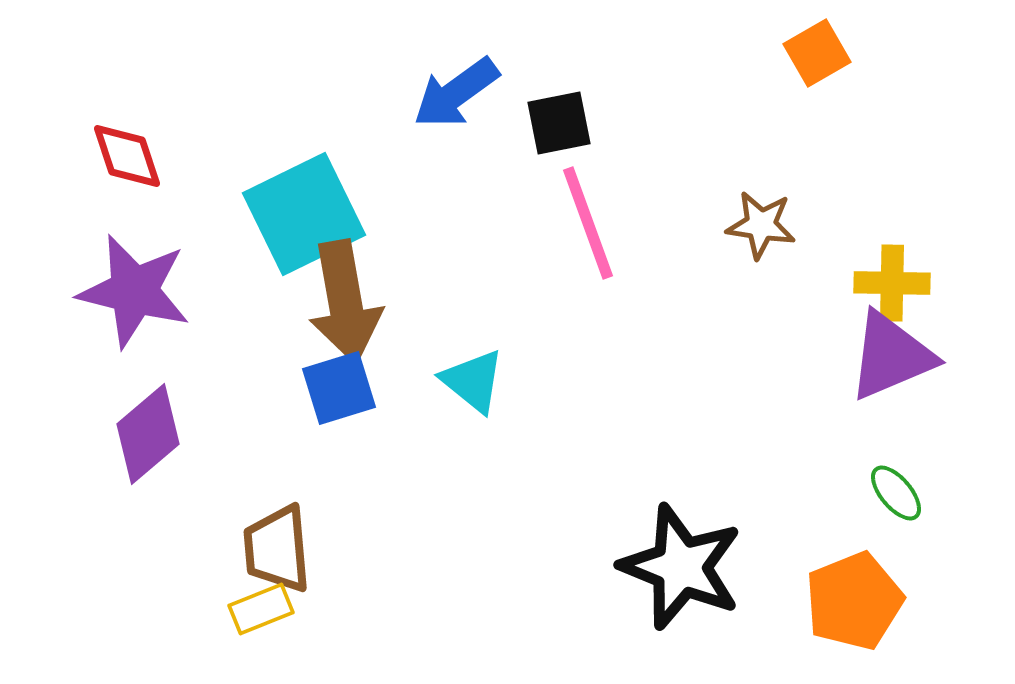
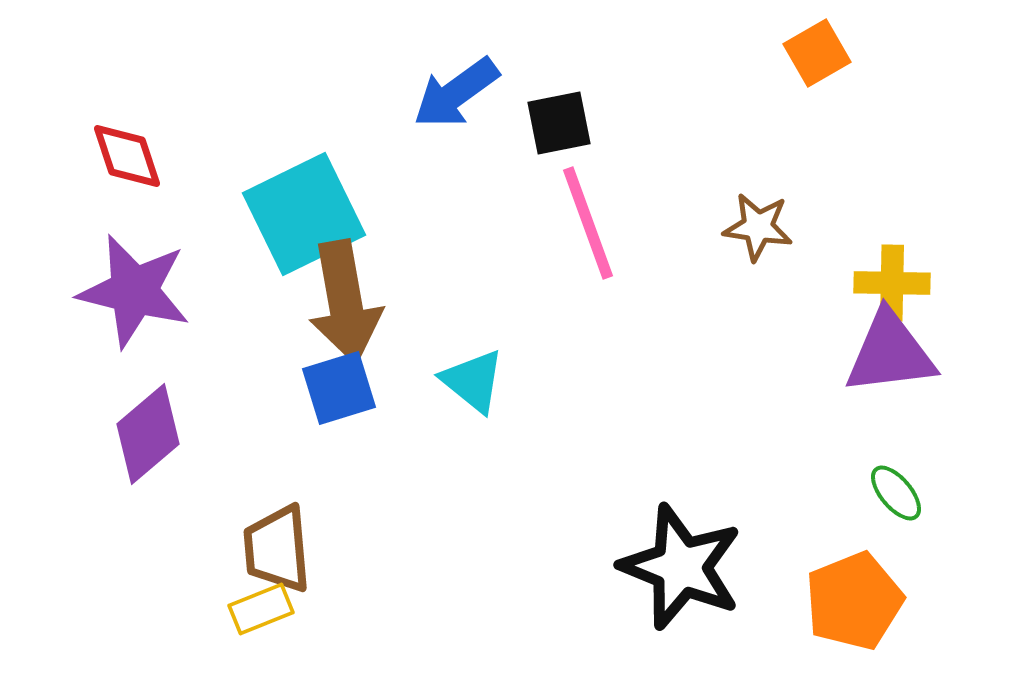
brown star: moved 3 px left, 2 px down
purple triangle: moved 1 px left, 3 px up; rotated 16 degrees clockwise
